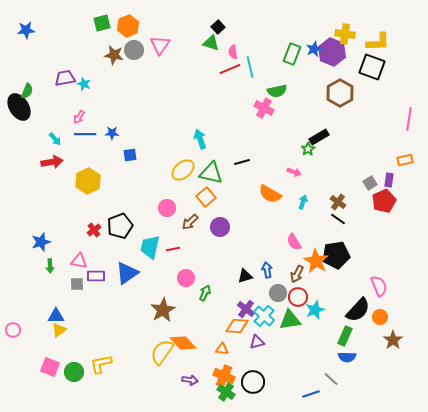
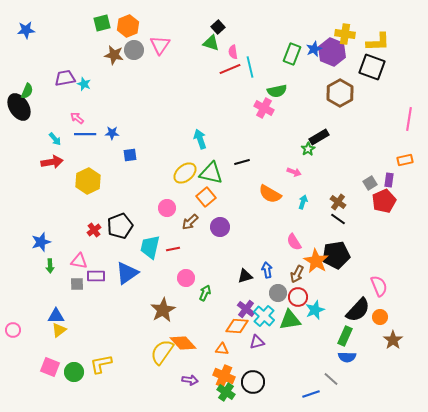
pink arrow at (79, 117): moved 2 px left, 1 px down; rotated 96 degrees clockwise
yellow ellipse at (183, 170): moved 2 px right, 3 px down
